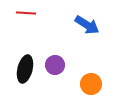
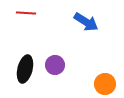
blue arrow: moved 1 px left, 3 px up
orange circle: moved 14 px right
